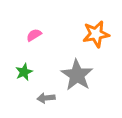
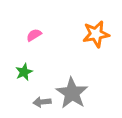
gray star: moved 5 px left, 18 px down
gray arrow: moved 4 px left, 4 px down
